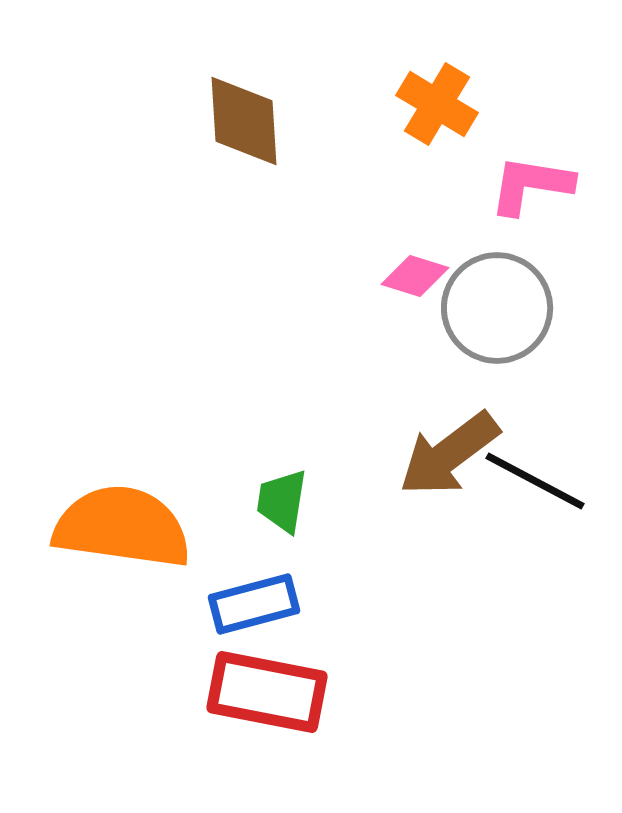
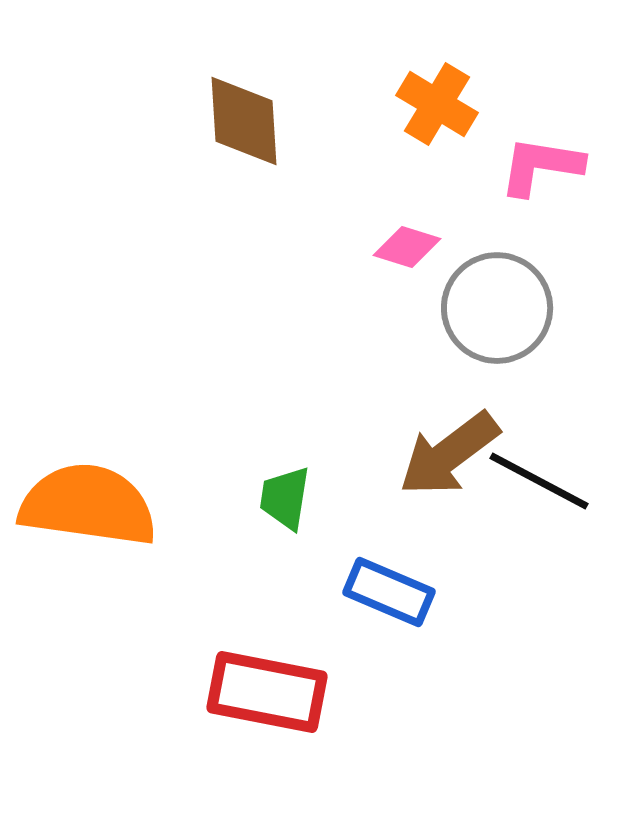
pink L-shape: moved 10 px right, 19 px up
pink diamond: moved 8 px left, 29 px up
black line: moved 4 px right
green trapezoid: moved 3 px right, 3 px up
orange semicircle: moved 34 px left, 22 px up
blue rectangle: moved 135 px right, 12 px up; rotated 38 degrees clockwise
